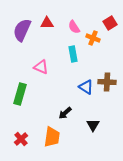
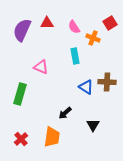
cyan rectangle: moved 2 px right, 2 px down
